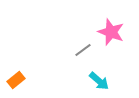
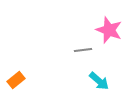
pink star: moved 2 px left, 2 px up
gray line: rotated 30 degrees clockwise
